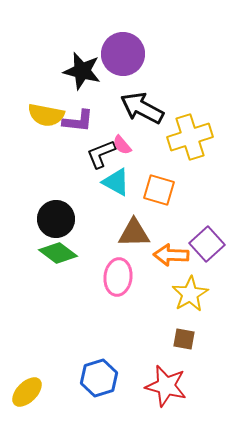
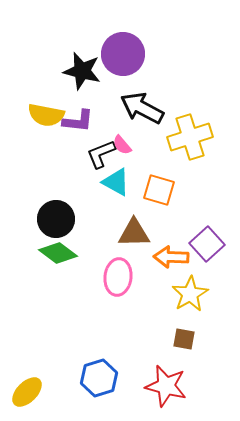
orange arrow: moved 2 px down
